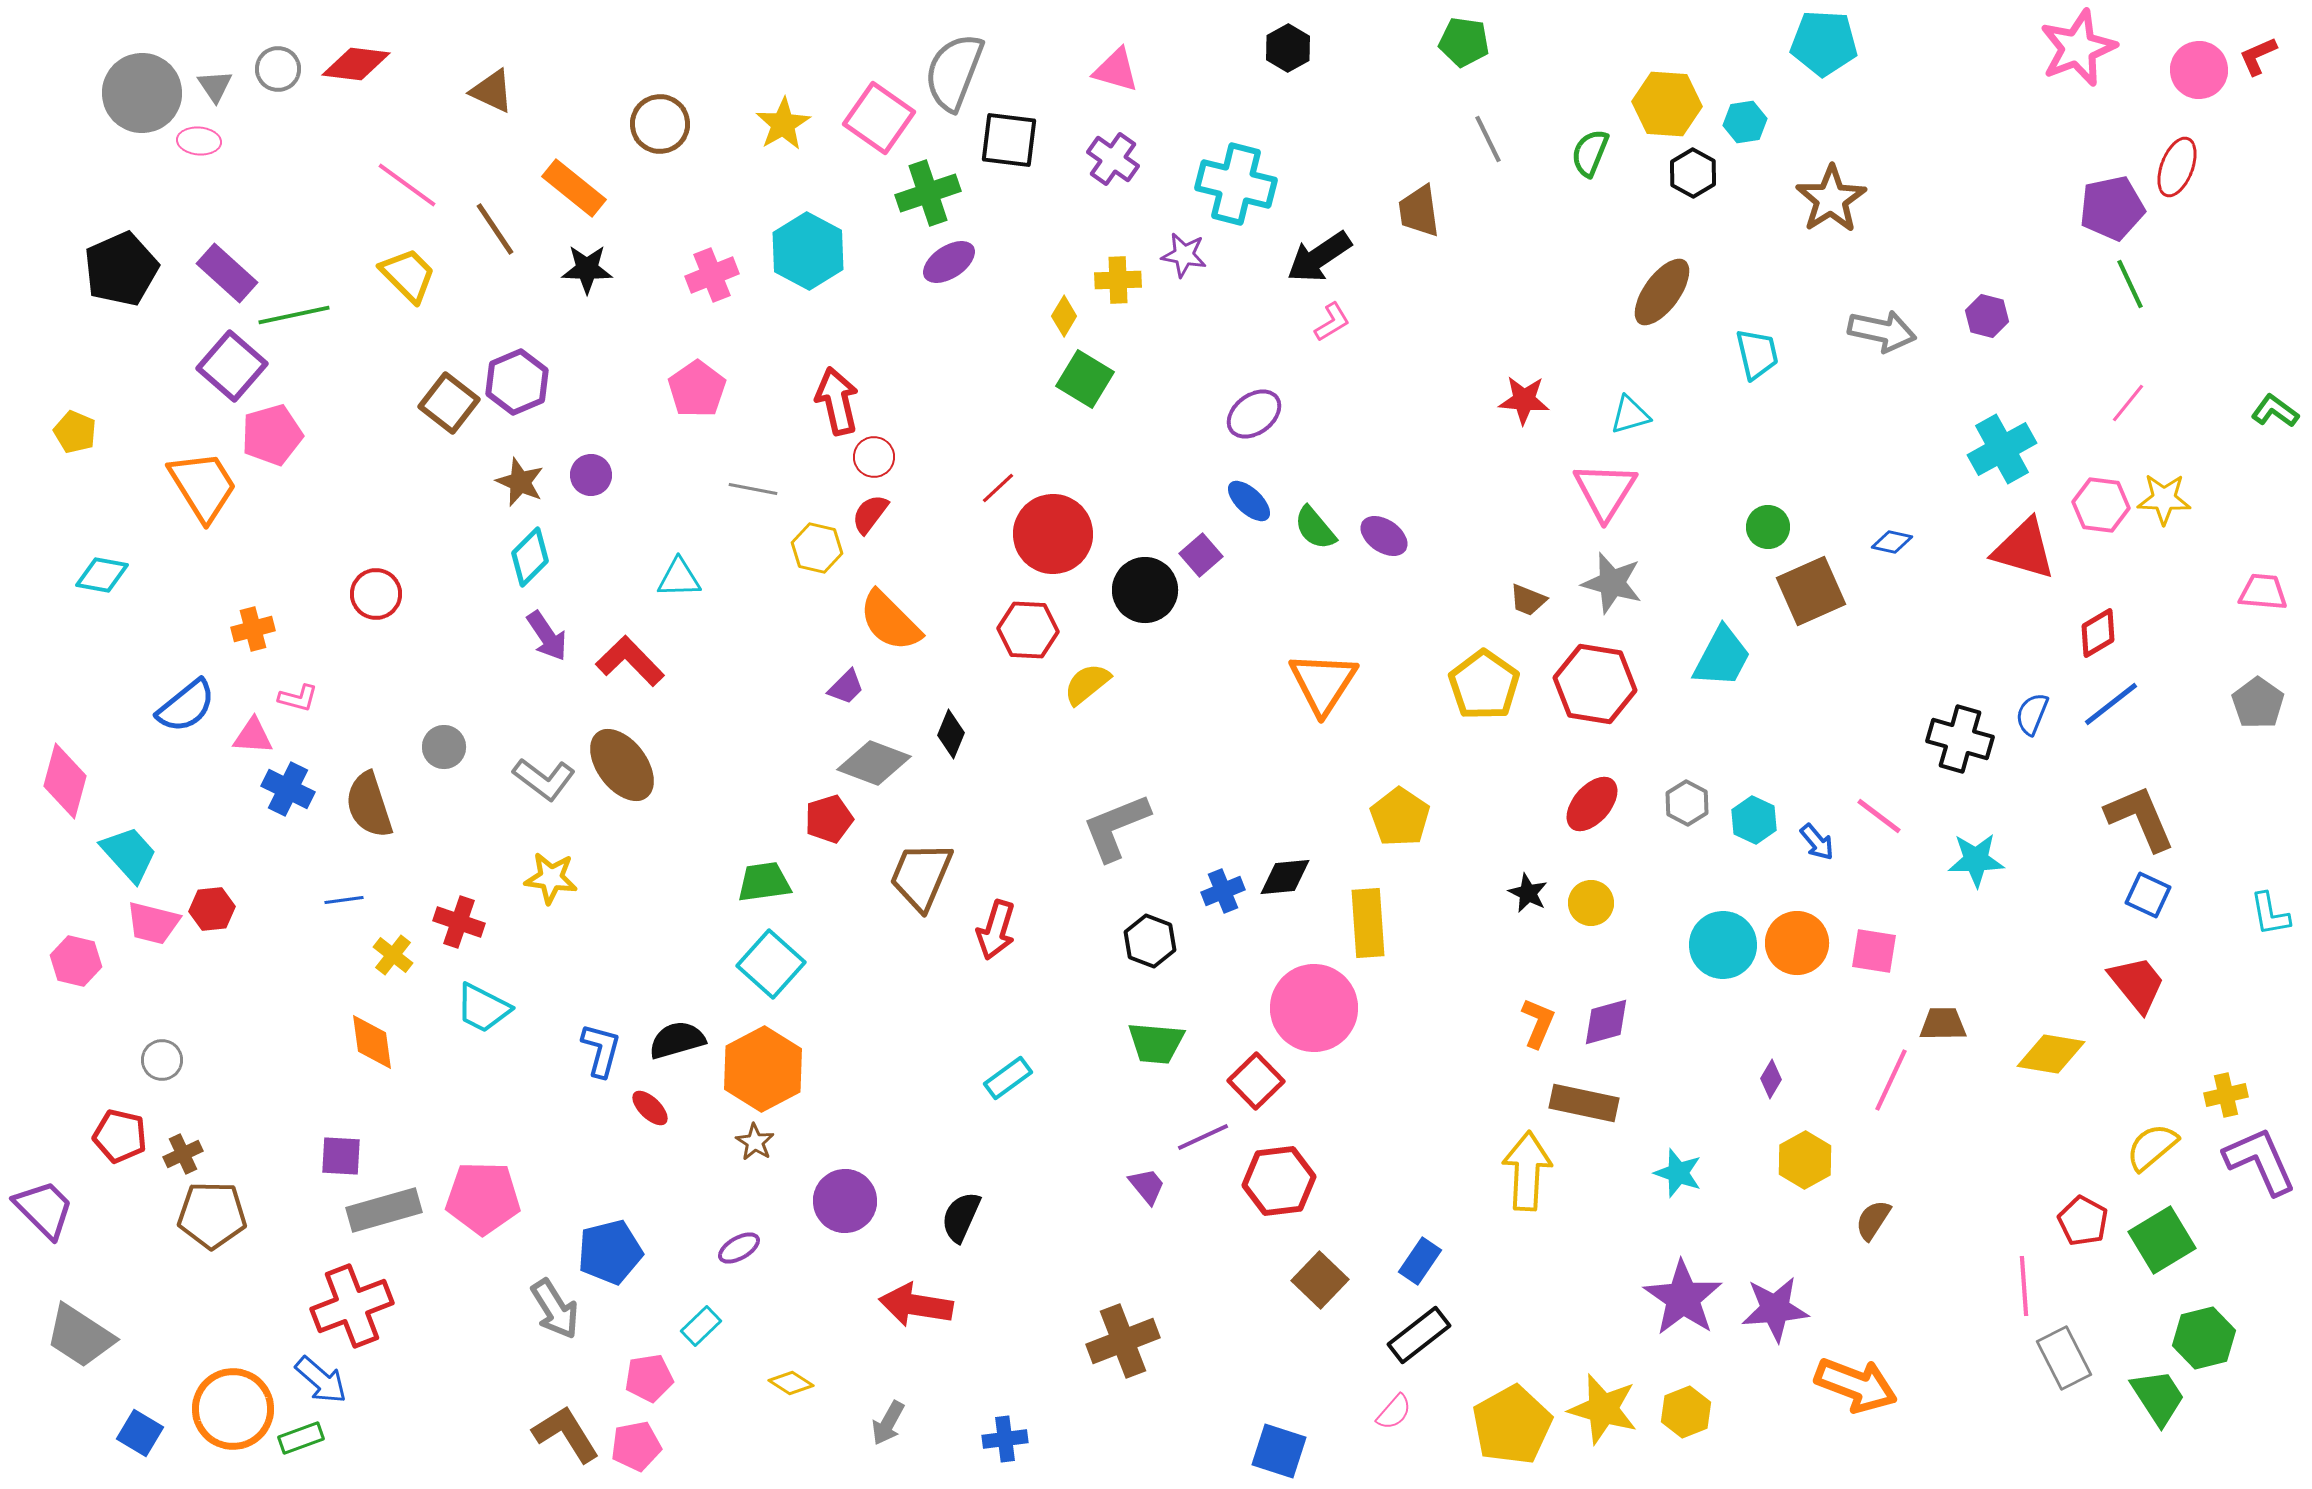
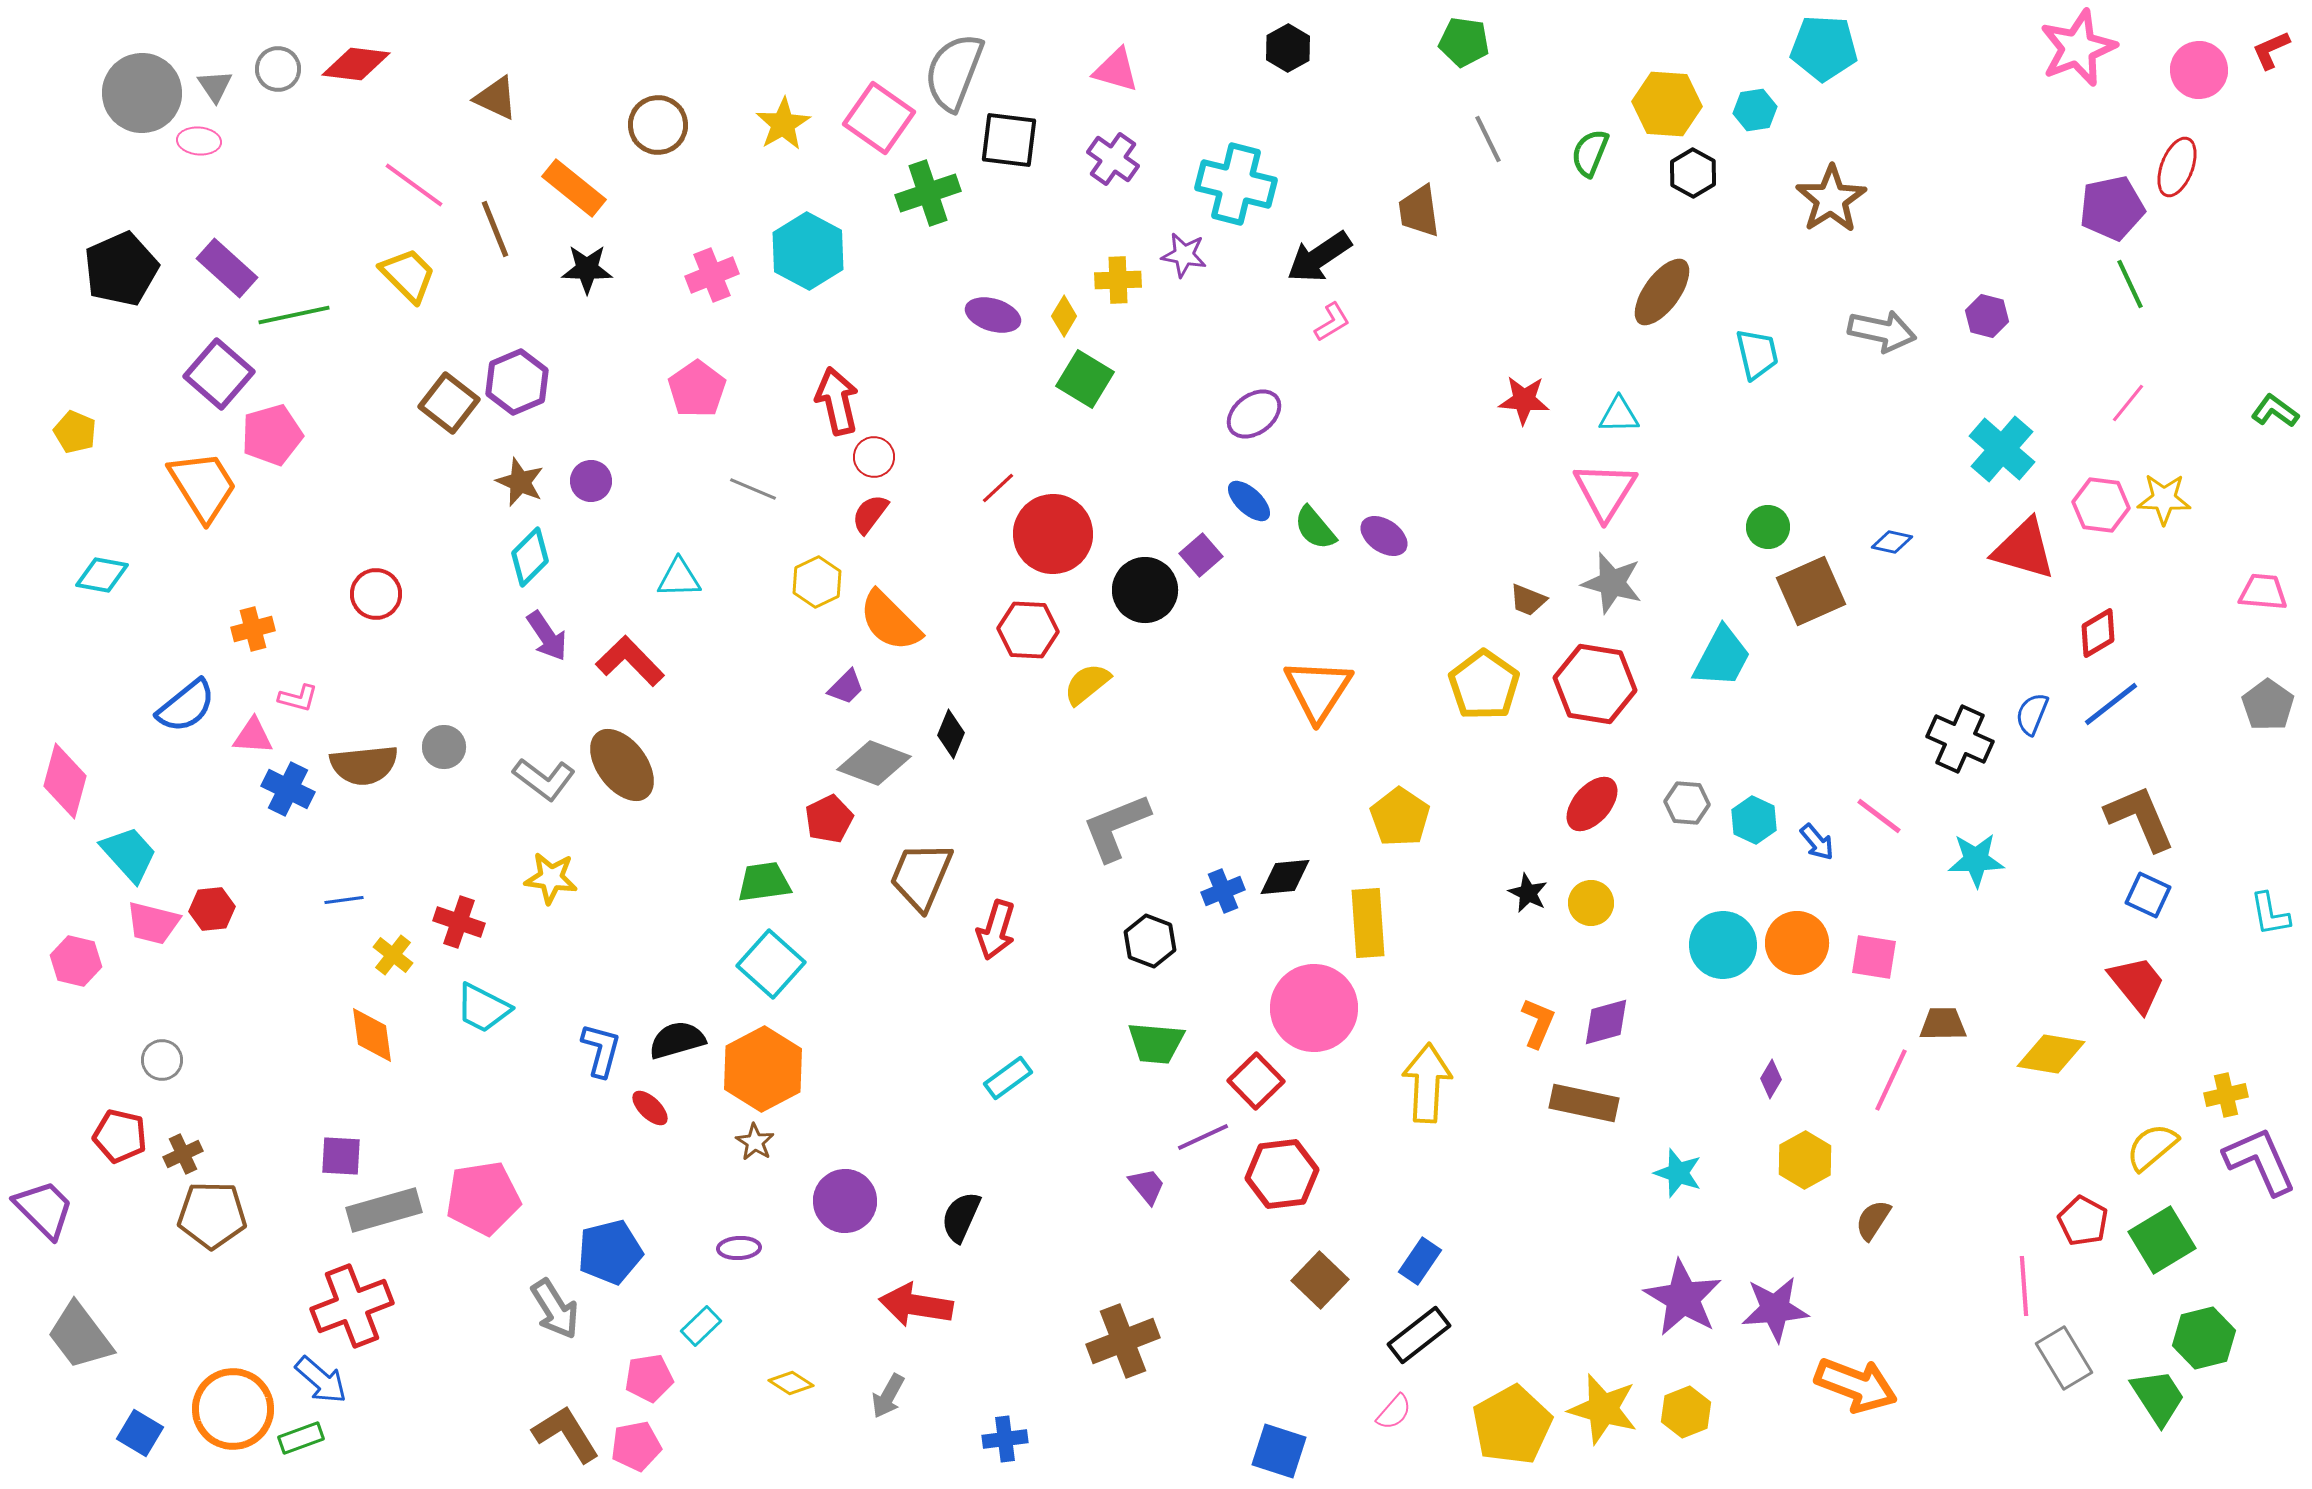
cyan pentagon at (1824, 43): moved 5 px down
red L-shape at (2258, 56): moved 13 px right, 6 px up
brown triangle at (492, 91): moved 4 px right, 7 px down
cyan hexagon at (1745, 122): moved 10 px right, 12 px up
brown circle at (660, 124): moved 2 px left, 1 px down
pink line at (407, 185): moved 7 px right
brown line at (495, 229): rotated 12 degrees clockwise
purple ellipse at (949, 262): moved 44 px right, 53 px down; rotated 50 degrees clockwise
purple rectangle at (227, 273): moved 5 px up
purple square at (232, 366): moved 13 px left, 8 px down
cyan triangle at (1630, 415): moved 11 px left; rotated 15 degrees clockwise
cyan cross at (2002, 449): rotated 20 degrees counterclockwise
purple circle at (591, 475): moved 6 px down
gray line at (753, 489): rotated 12 degrees clockwise
yellow hexagon at (817, 548): moved 34 px down; rotated 21 degrees clockwise
orange triangle at (1323, 683): moved 5 px left, 7 px down
gray pentagon at (2258, 703): moved 10 px right, 2 px down
black cross at (1960, 739): rotated 8 degrees clockwise
gray hexagon at (1687, 803): rotated 24 degrees counterclockwise
brown semicircle at (369, 805): moved 5 px left, 40 px up; rotated 78 degrees counterclockwise
red pentagon at (829, 819): rotated 9 degrees counterclockwise
pink square at (1874, 951): moved 6 px down
orange diamond at (372, 1042): moved 7 px up
yellow arrow at (1527, 1171): moved 100 px left, 88 px up
red hexagon at (1279, 1181): moved 3 px right, 7 px up
pink pentagon at (483, 1198): rotated 10 degrees counterclockwise
purple ellipse at (739, 1248): rotated 27 degrees clockwise
purple star at (1683, 1298): rotated 4 degrees counterclockwise
gray trapezoid at (80, 1336): rotated 20 degrees clockwise
gray rectangle at (2064, 1358): rotated 4 degrees counterclockwise
gray arrow at (888, 1423): moved 27 px up
